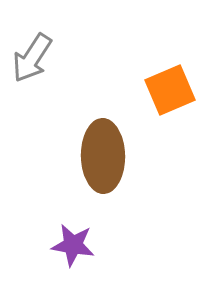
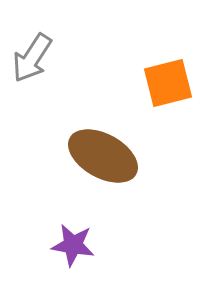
orange square: moved 2 px left, 7 px up; rotated 9 degrees clockwise
brown ellipse: rotated 60 degrees counterclockwise
